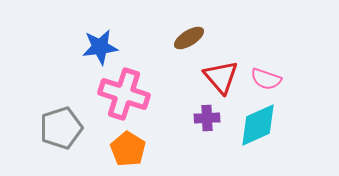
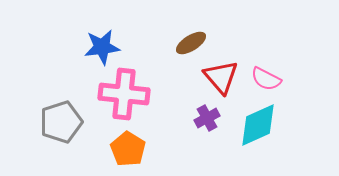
brown ellipse: moved 2 px right, 5 px down
blue star: moved 2 px right
pink semicircle: rotated 8 degrees clockwise
pink cross: rotated 12 degrees counterclockwise
purple cross: rotated 25 degrees counterclockwise
gray pentagon: moved 6 px up
